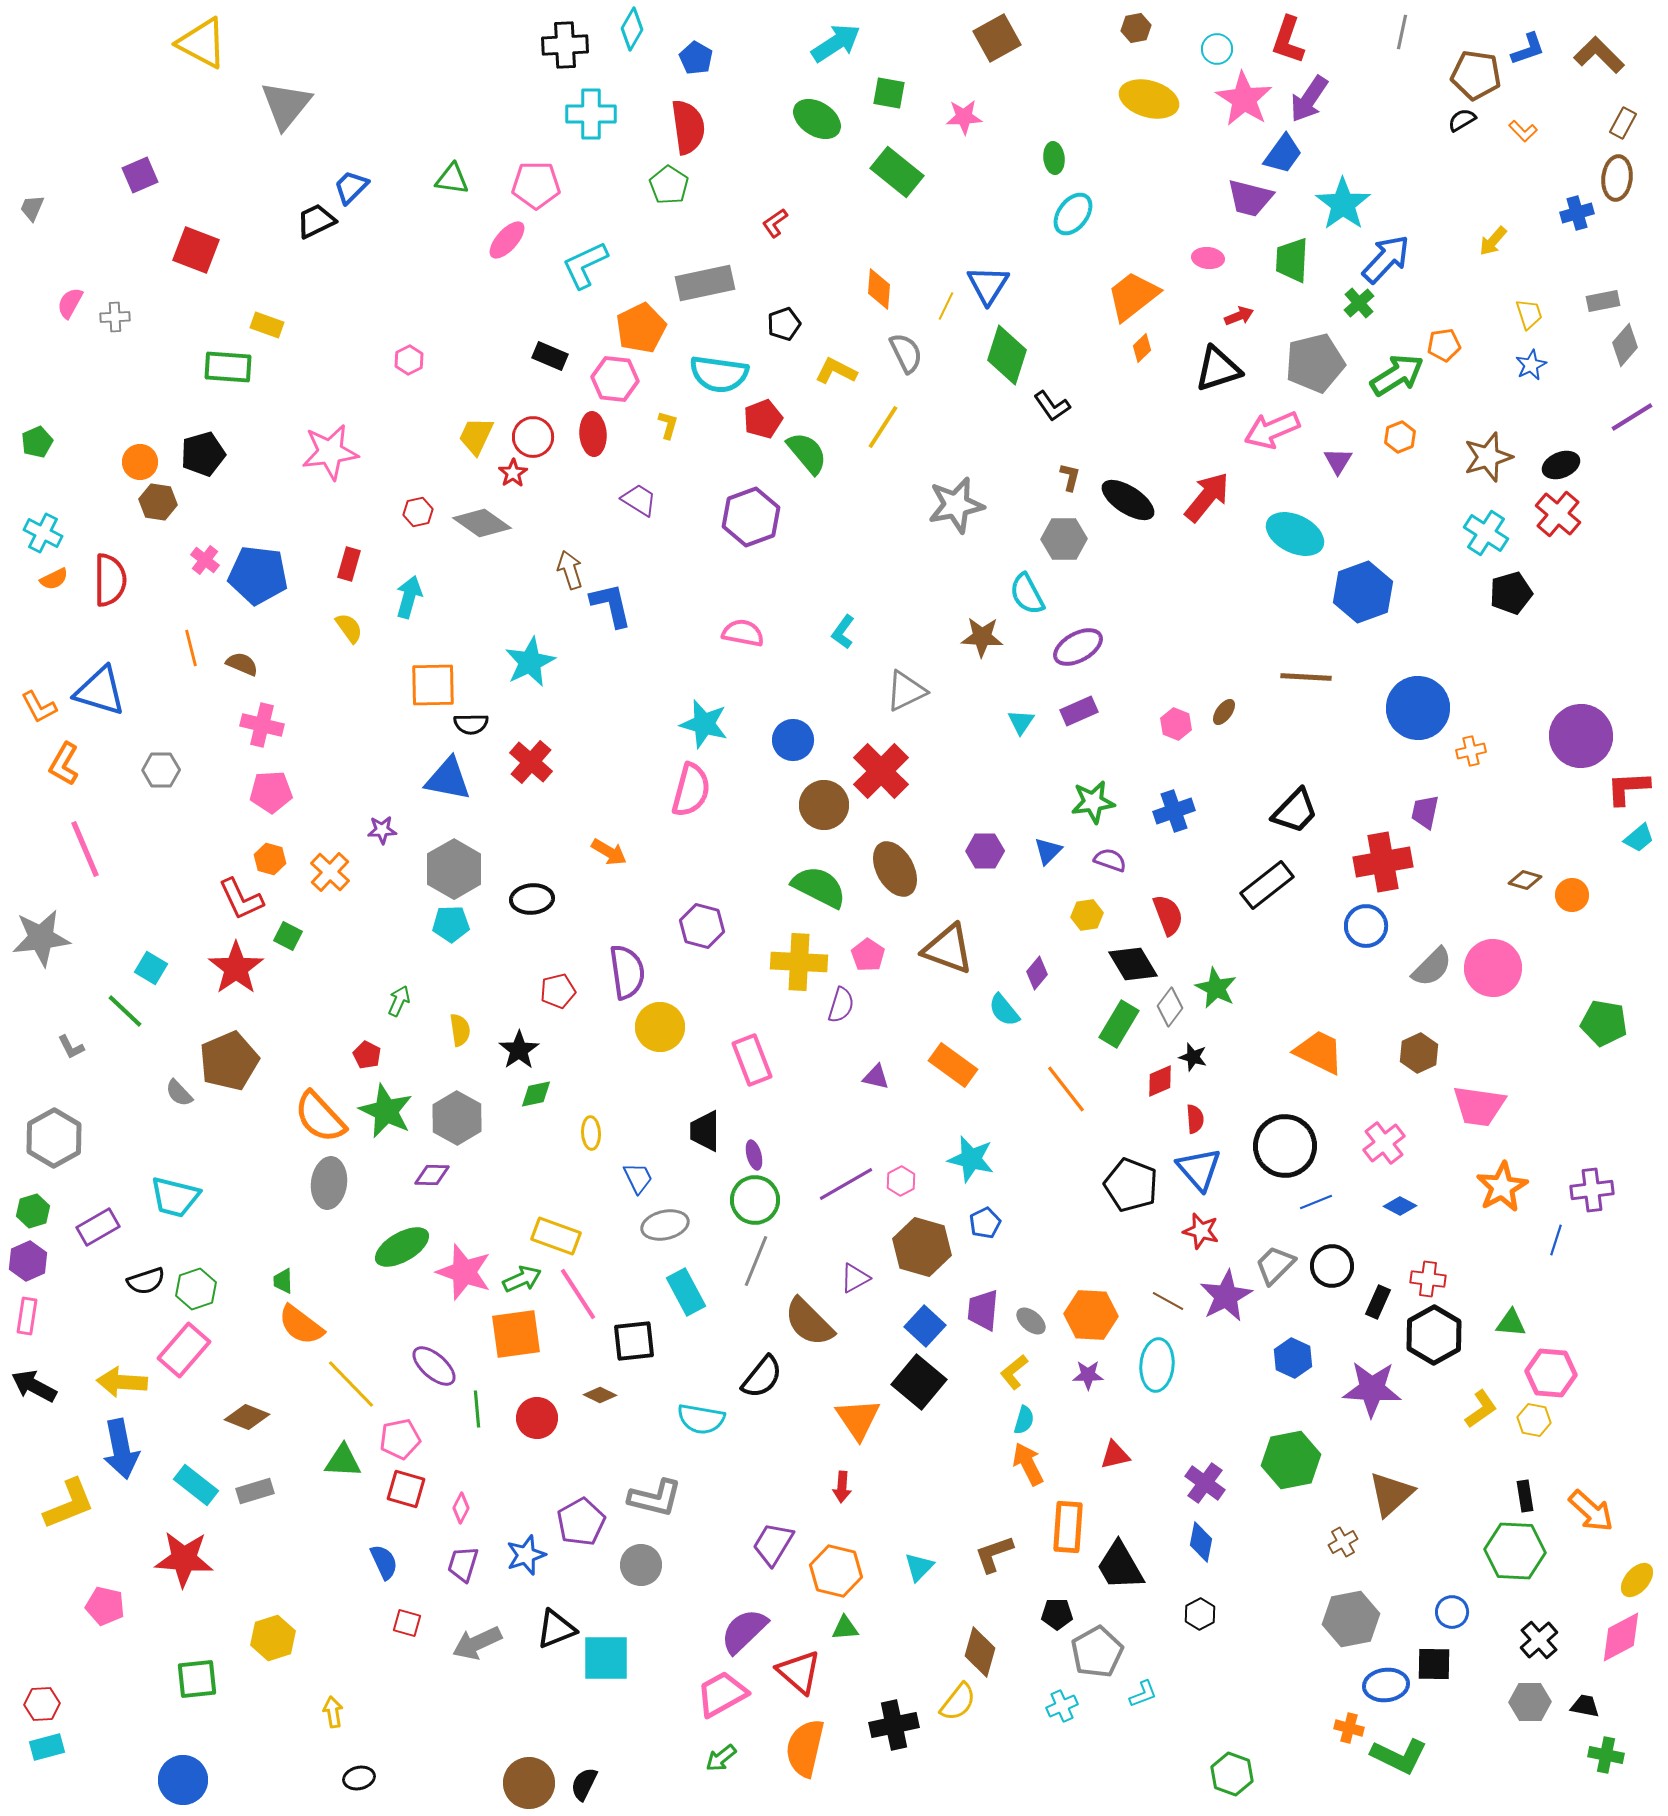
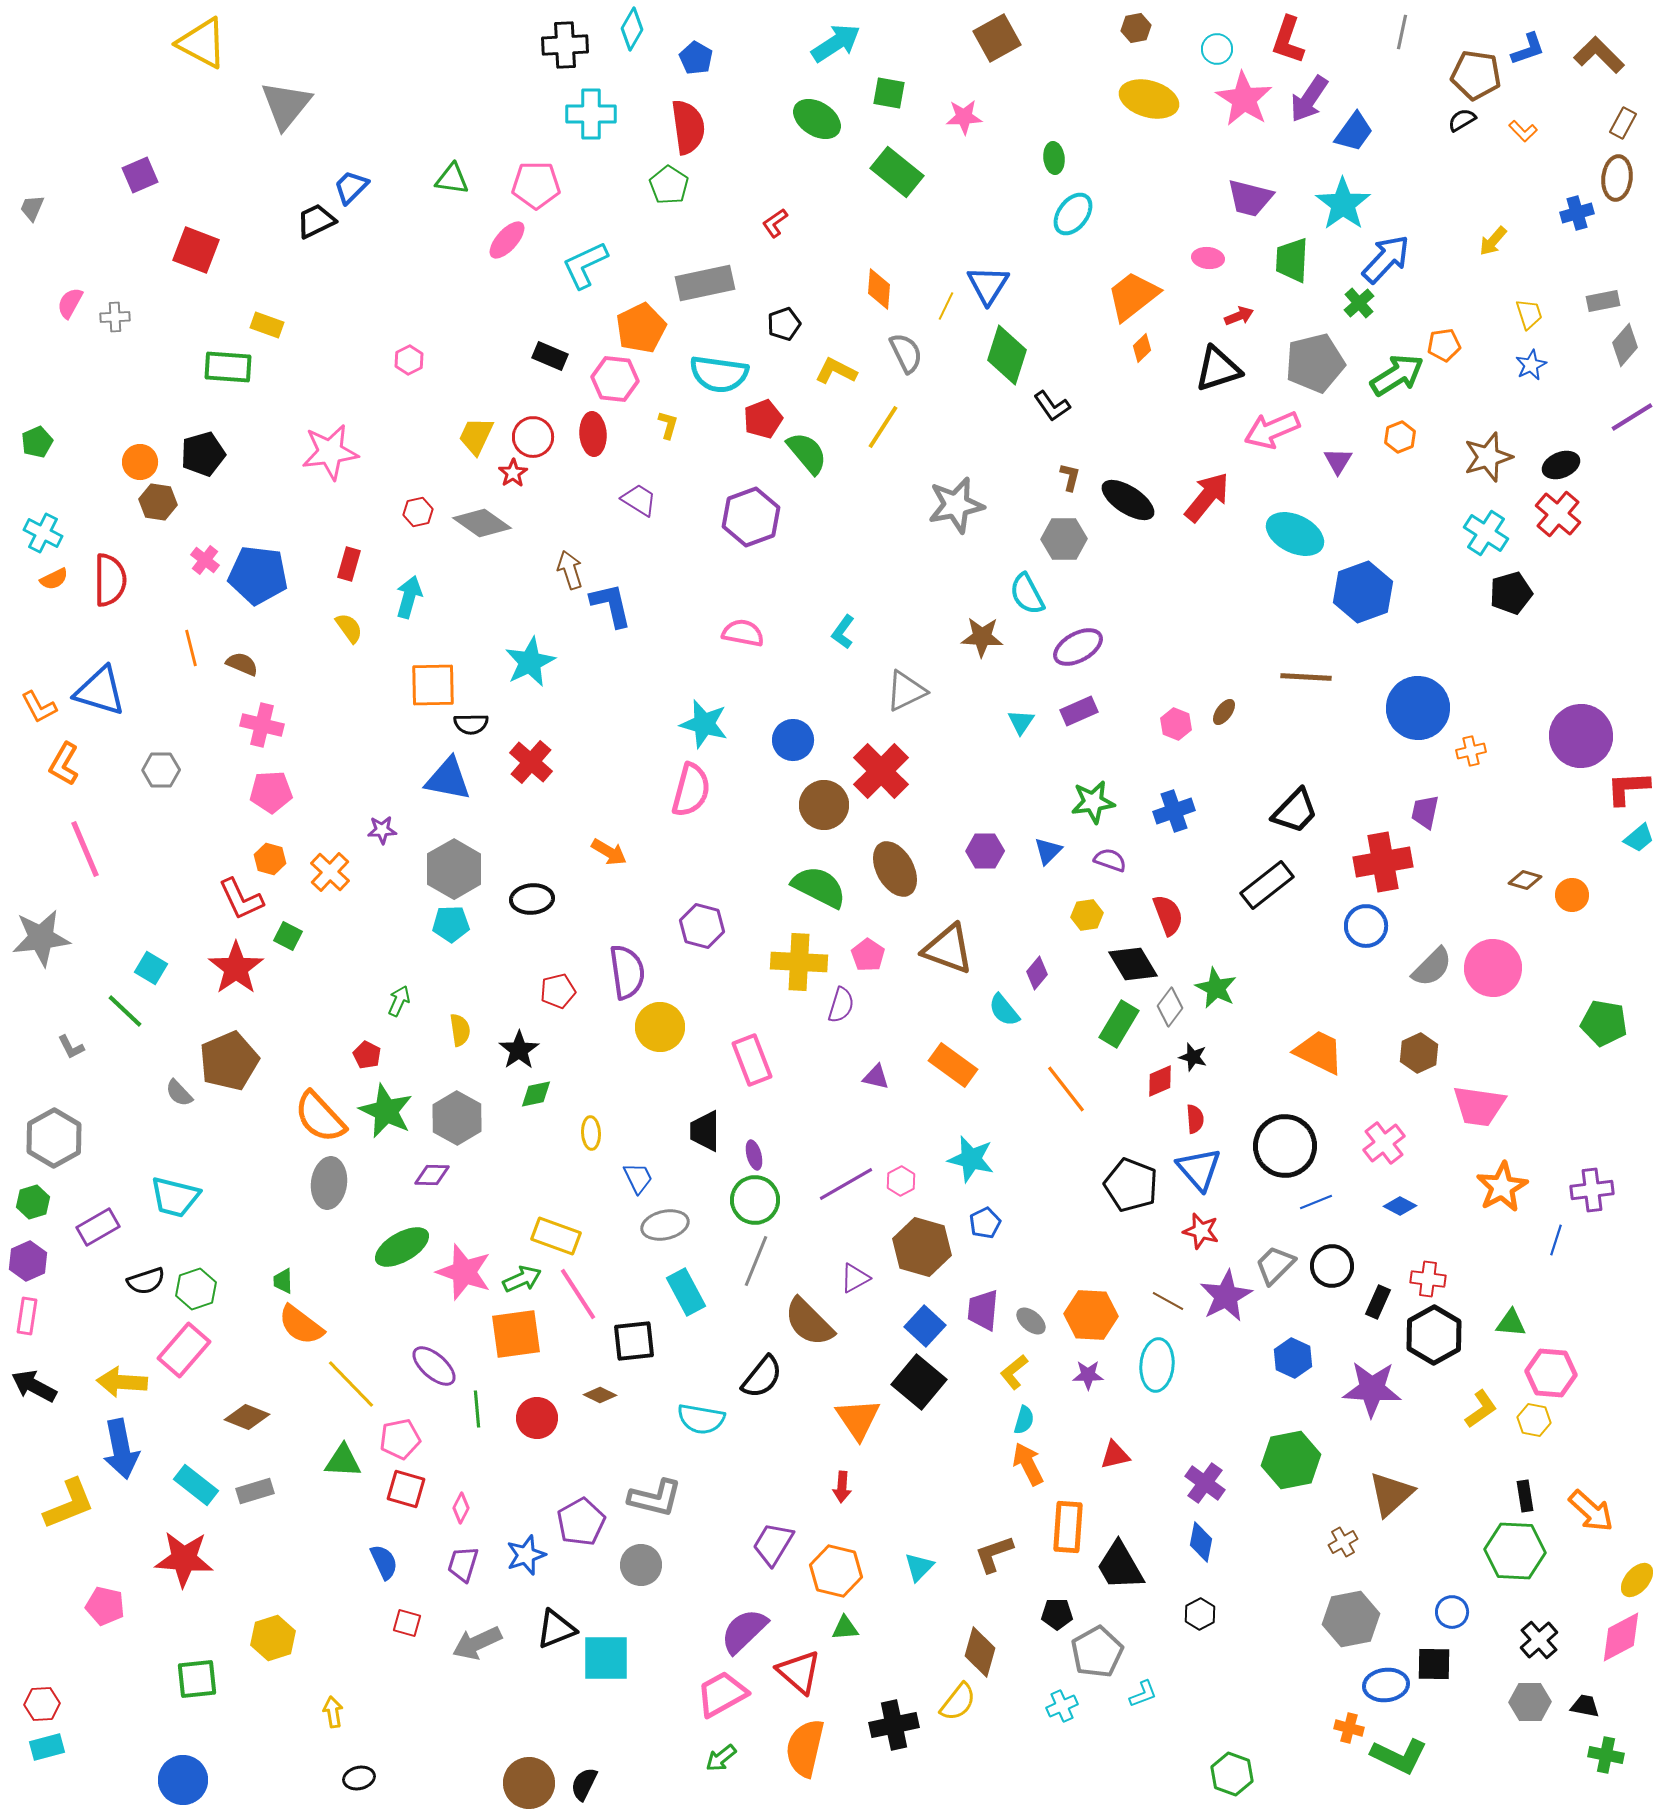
blue trapezoid at (1283, 154): moved 71 px right, 22 px up
green hexagon at (33, 1211): moved 9 px up
